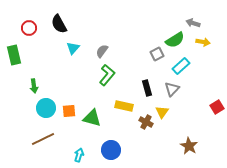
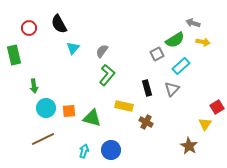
yellow triangle: moved 43 px right, 12 px down
cyan arrow: moved 5 px right, 4 px up
